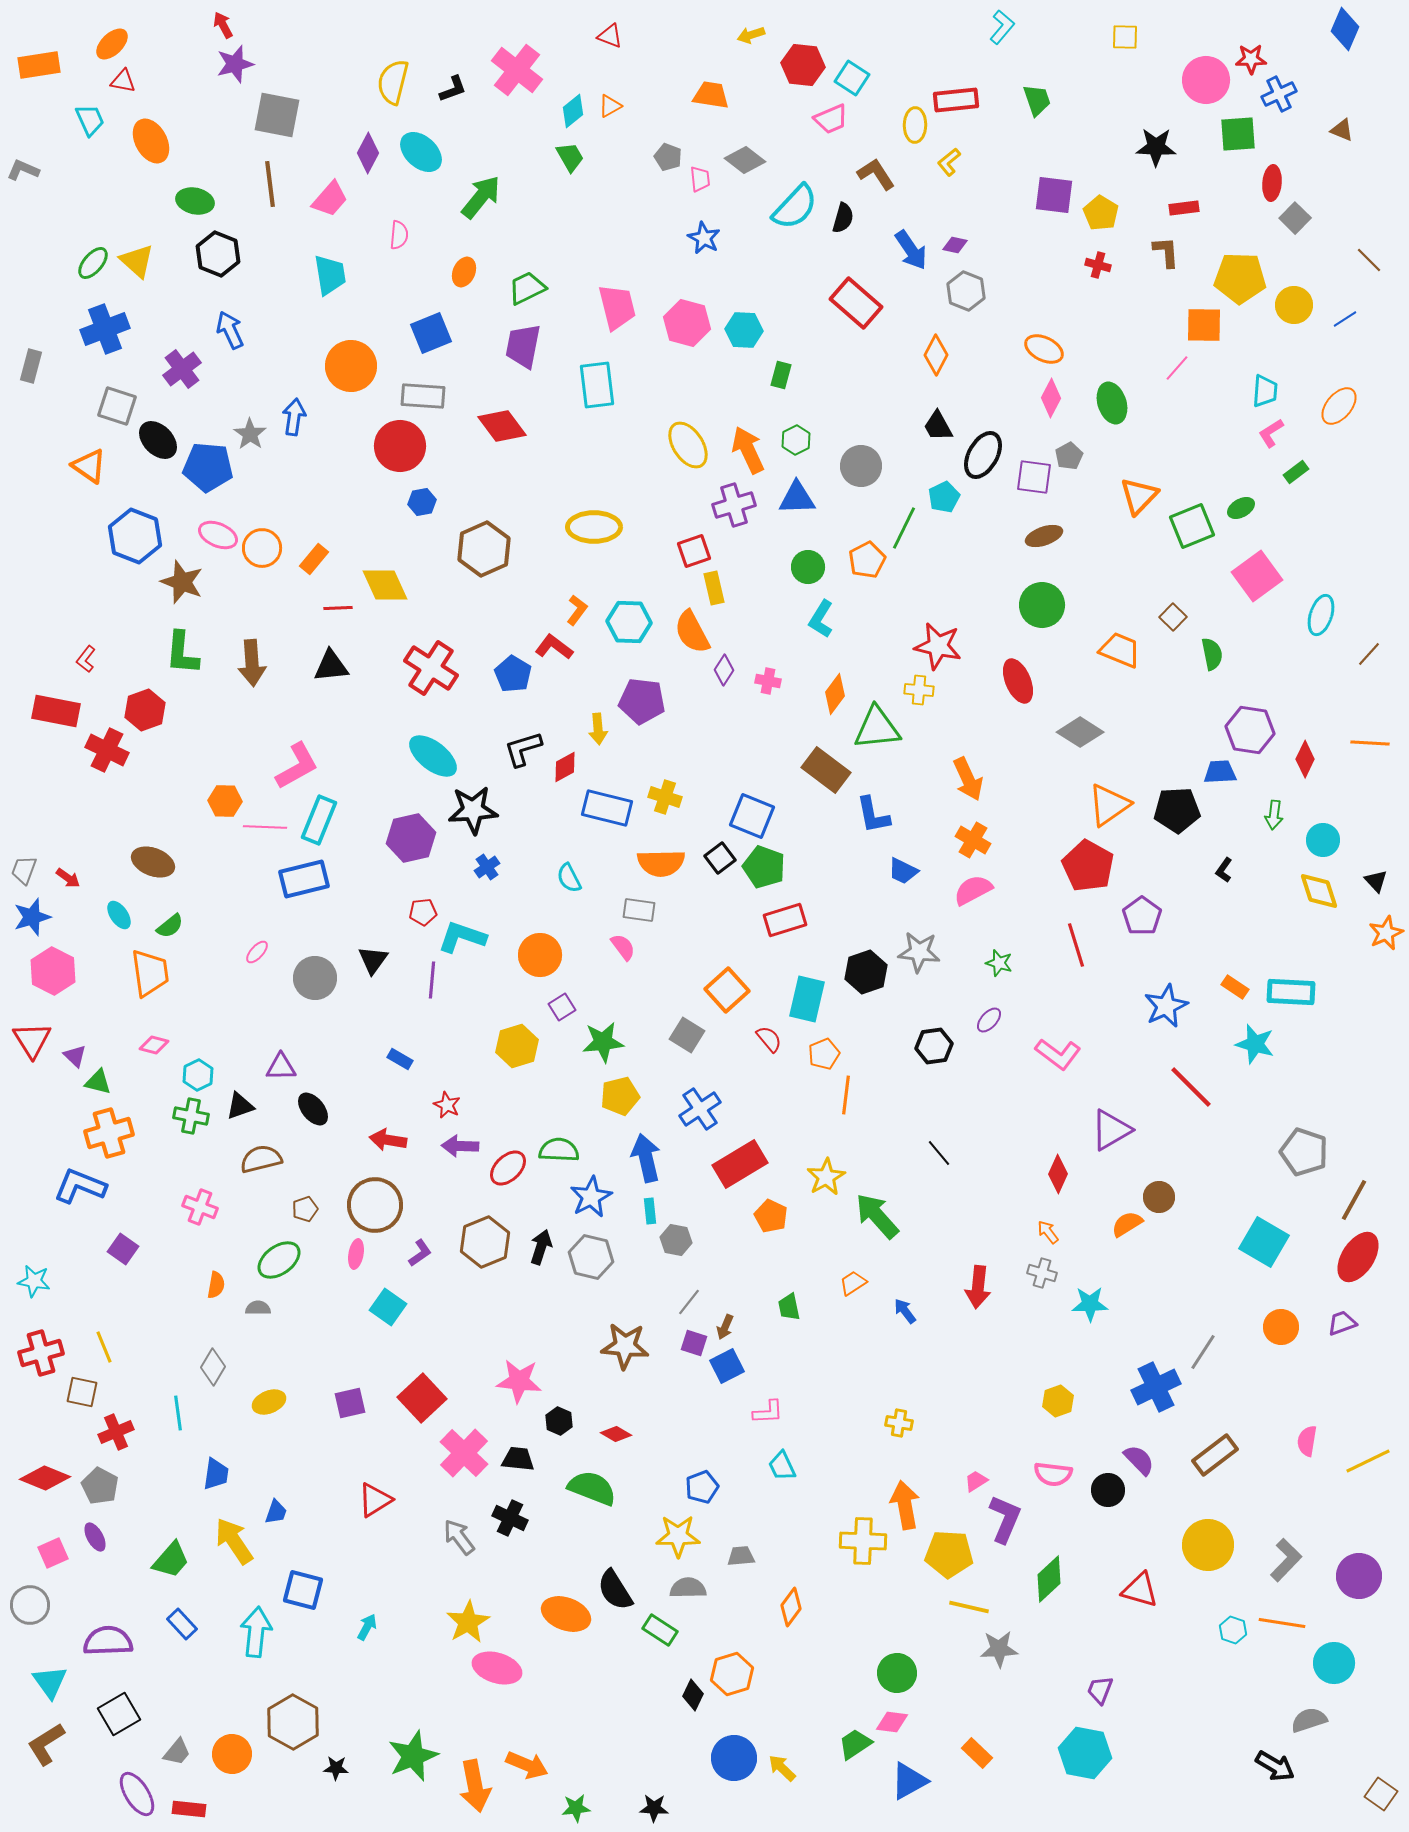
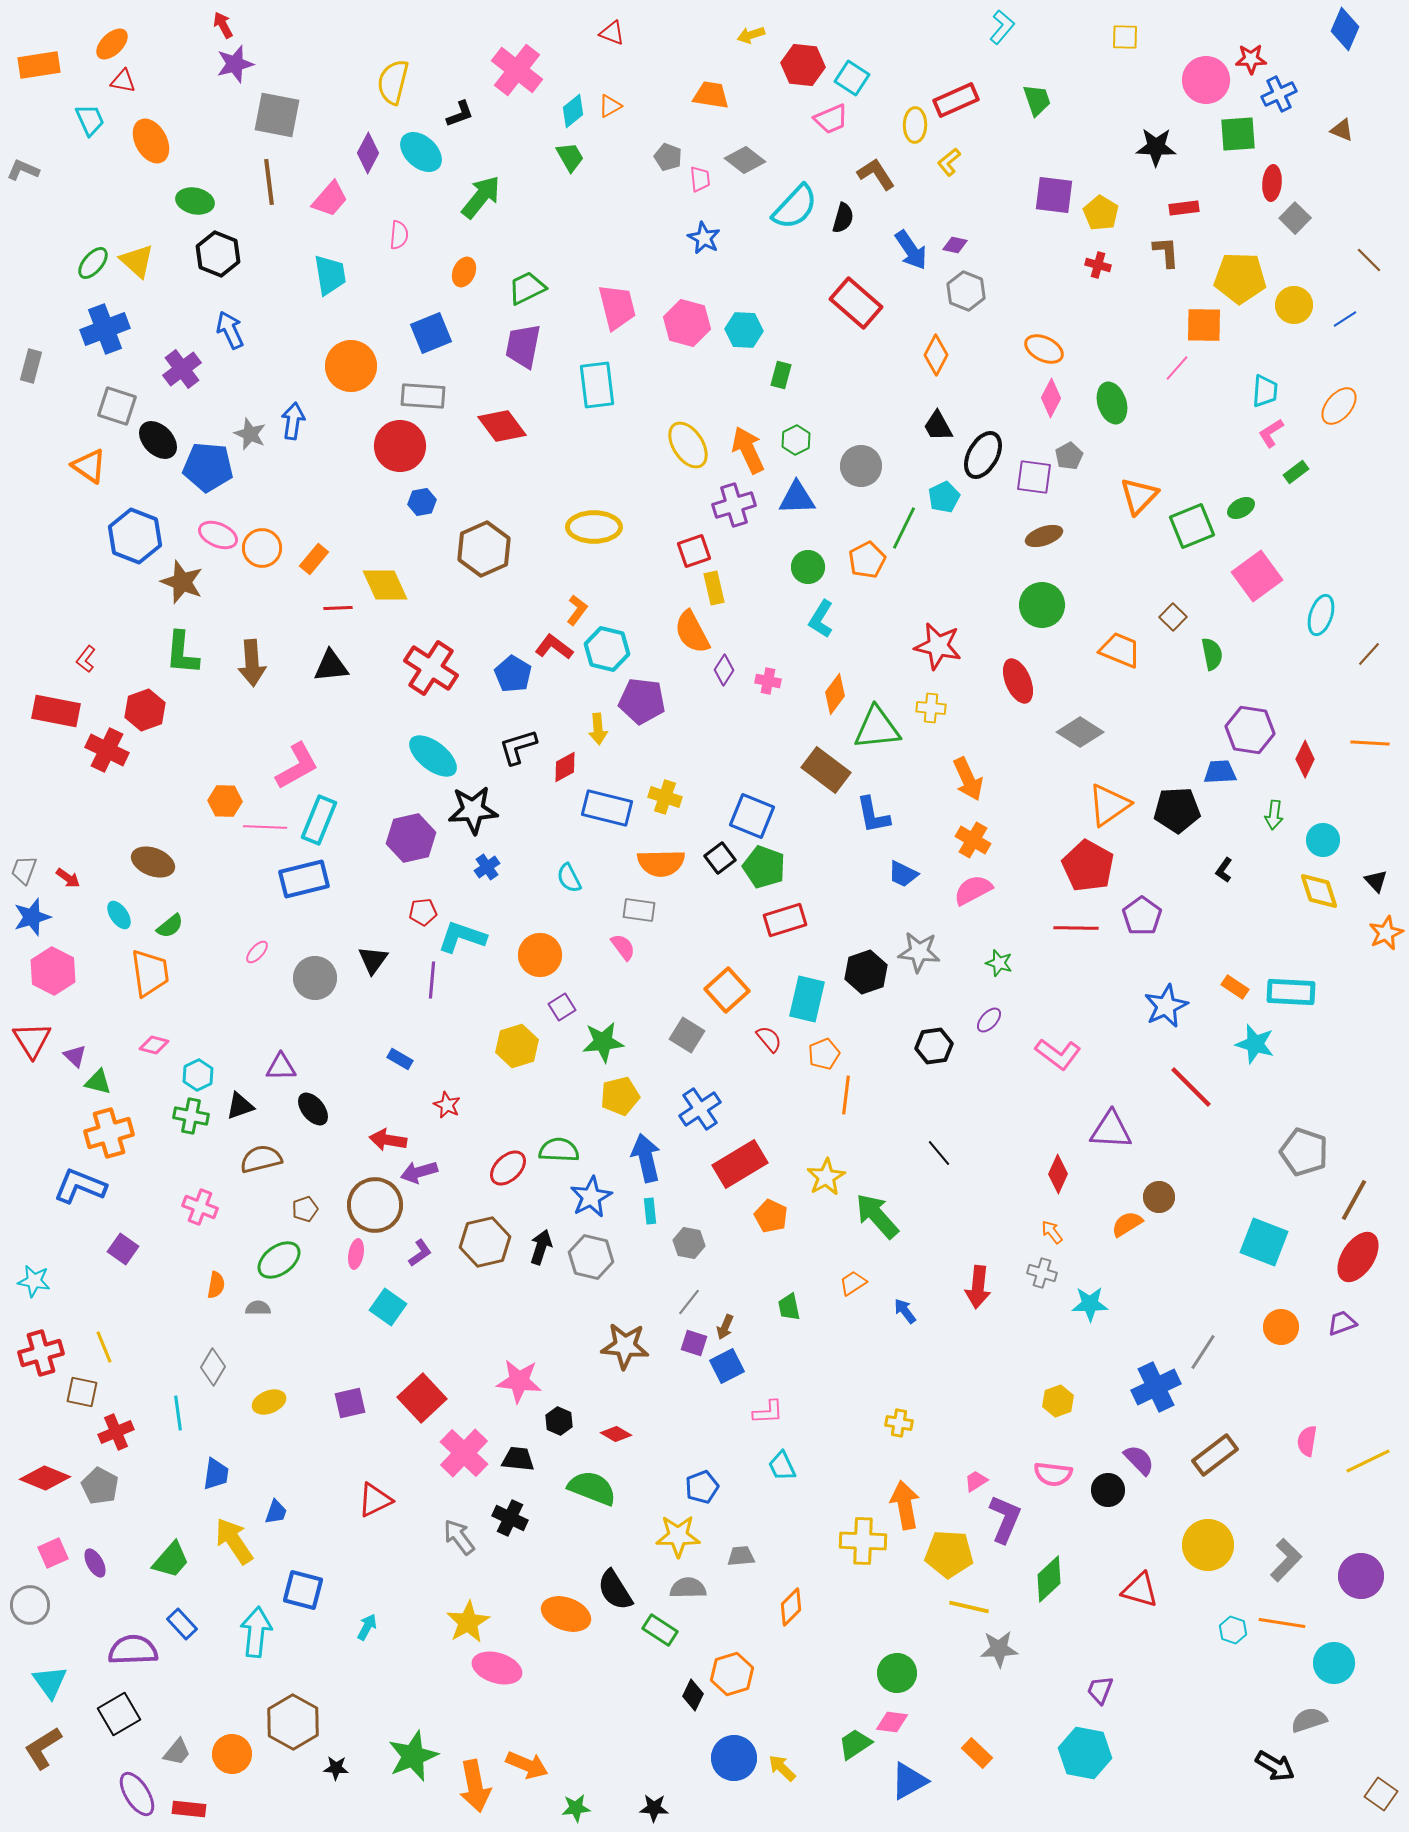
red triangle at (610, 36): moved 2 px right, 3 px up
black L-shape at (453, 89): moved 7 px right, 25 px down
red rectangle at (956, 100): rotated 18 degrees counterclockwise
brown line at (270, 184): moved 1 px left, 2 px up
blue arrow at (294, 417): moved 1 px left, 4 px down
gray star at (250, 434): rotated 12 degrees counterclockwise
cyan hexagon at (629, 622): moved 22 px left, 27 px down; rotated 12 degrees clockwise
yellow cross at (919, 690): moved 12 px right, 18 px down
black L-shape at (523, 749): moved 5 px left, 2 px up
blue trapezoid at (903, 871): moved 3 px down
red line at (1076, 945): moved 17 px up; rotated 72 degrees counterclockwise
purple triangle at (1111, 1130): rotated 33 degrees clockwise
purple arrow at (460, 1146): moved 41 px left, 26 px down; rotated 18 degrees counterclockwise
orange arrow at (1048, 1232): moved 4 px right
gray hexagon at (676, 1240): moved 13 px right, 3 px down
brown hexagon at (485, 1242): rotated 9 degrees clockwise
cyan square at (1264, 1242): rotated 9 degrees counterclockwise
red triangle at (375, 1500): rotated 6 degrees clockwise
purple ellipse at (95, 1537): moved 26 px down
purple circle at (1359, 1576): moved 2 px right
orange diamond at (791, 1607): rotated 9 degrees clockwise
purple semicircle at (108, 1641): moved 25 px right, 9 px down
brown L-shape at (46, 1744): moved 3 px left, 4 px down
